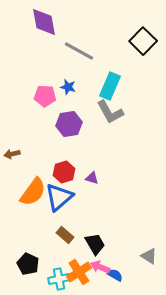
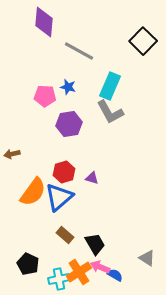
purple diamond: rotated 16 degrees clockwise
gray triangle: moved 2 px left, 2 px down
